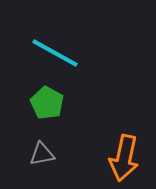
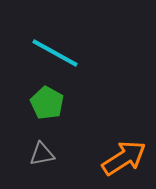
orange arrow: rotated 135 degrees counterclockwise
